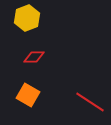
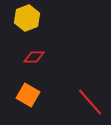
red line: rotated 16 degrees clockwise
